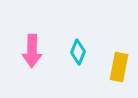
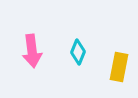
pink arrow: rotated 8 degrees counterclockwise
